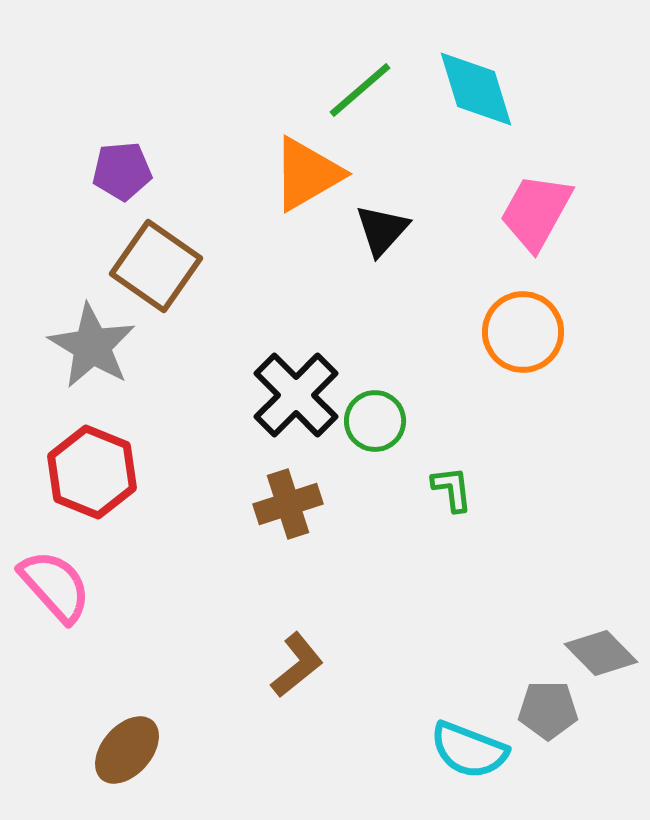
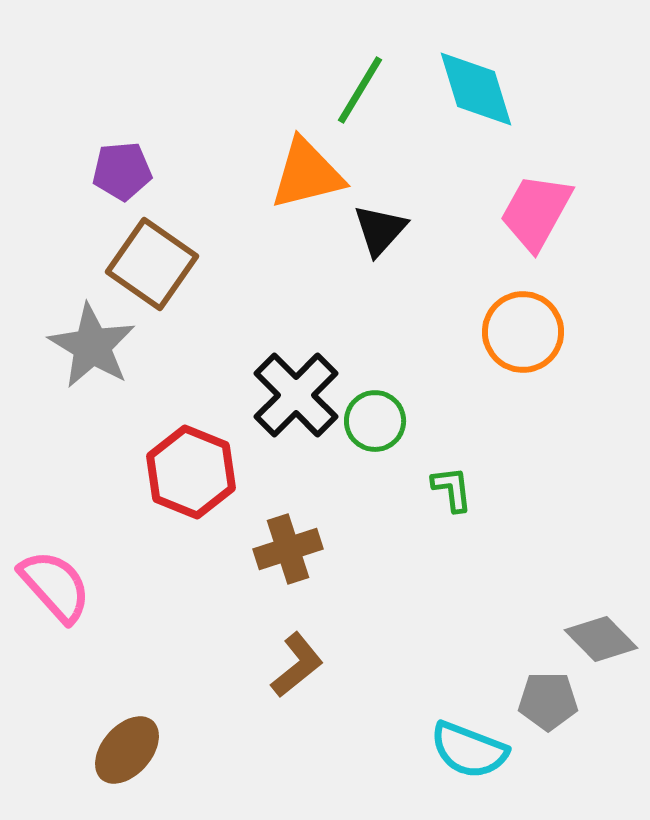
green line: rotated 18 degrees counterclockwise
orange triangle: rotated 16 degrees clockwise
black triangle: moved 2 px left
brown square: moved 4 px left, 2 px up
red hexagon: moved 99 px right
brown cross: moved 45 px down
gray diamond: moved 14 px up
gray pentagon: moved 9 px up
